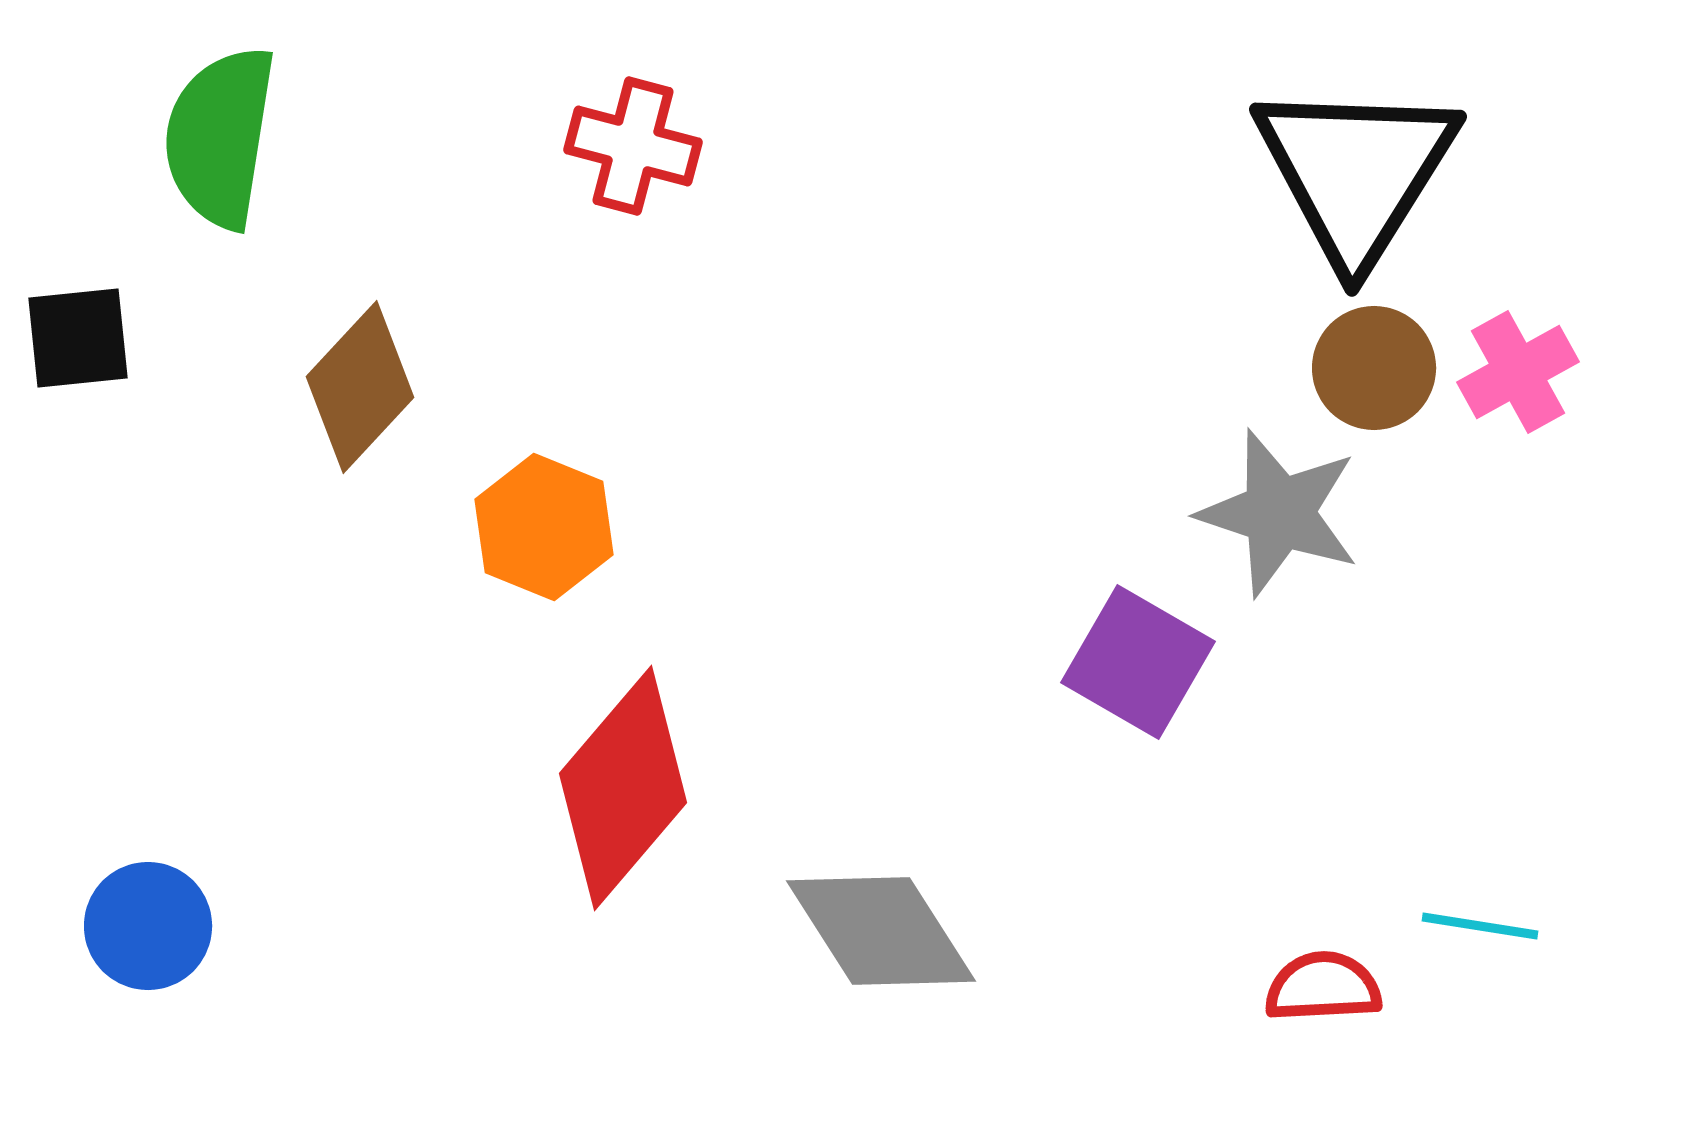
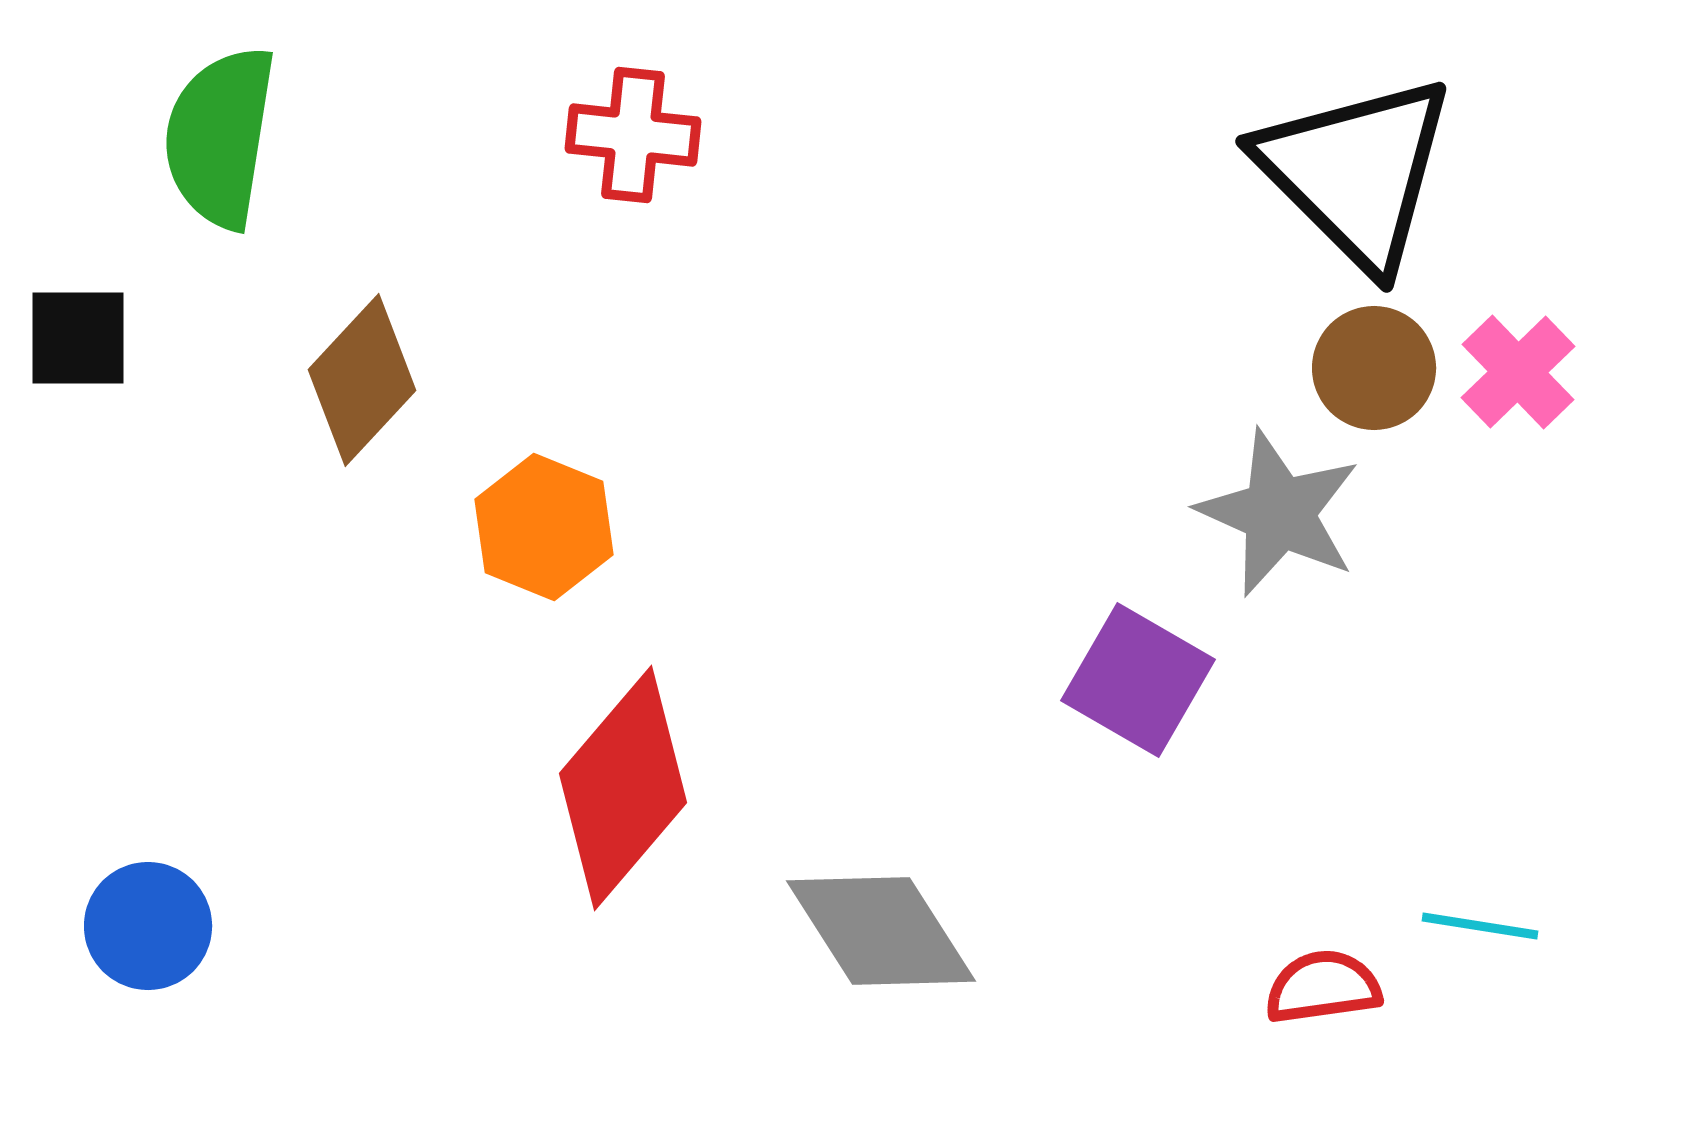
red cross: moved 11 px up; rotated 9 degrees counterclockwise
black triangle: rotated 17 degrees counterclockwise
black square: rotated 6 degrees clockwise
pink cross: rotated 15 degrees counterclockwise
brown diamond: moved 2 px right, 7 px up
gray star: rotated 6 degrees clockwise
purple square: moved 18 px down
red semicircle: rotated 5 degrees counterclockwise
